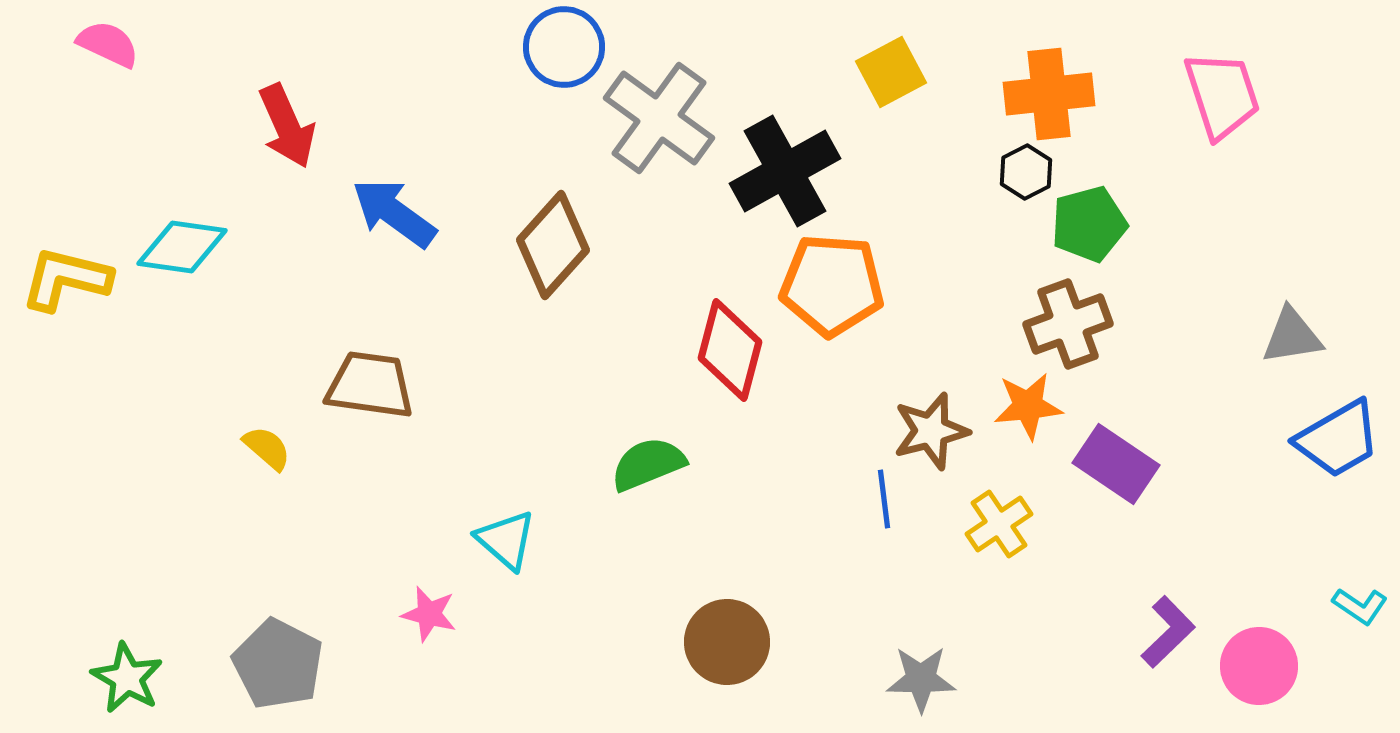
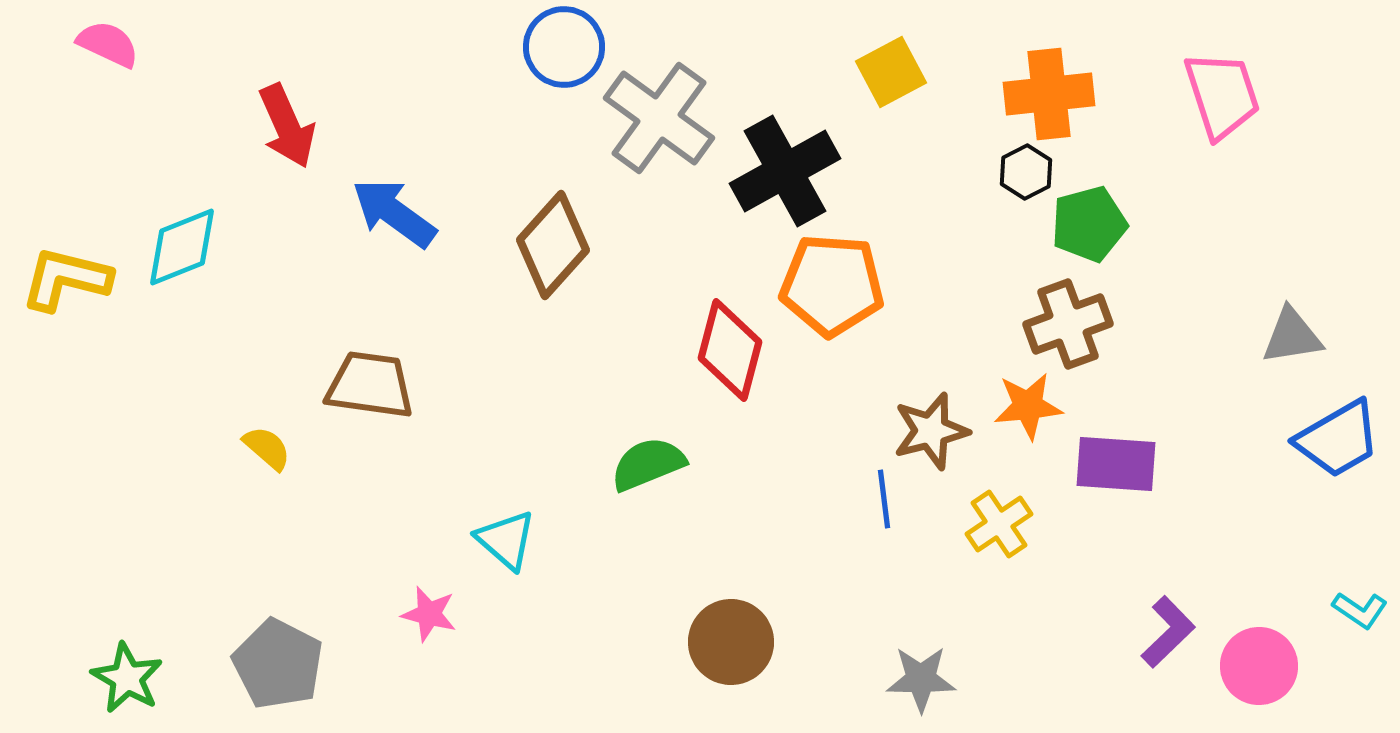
cyan diamond: rotated 30 degrees counterclockwise
purple rectangle: rotated 30 degrees counterclockwise
cyan L-shape: moved 4 px down
brown circle: moved 4 px right
